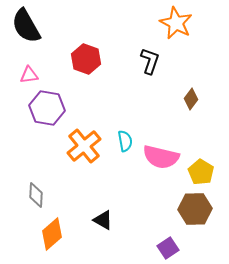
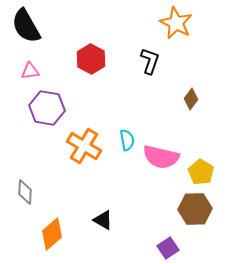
red hexagon: moved 5 px right; rotated 8 degrees clockwise
pink triangle: moved 1 px right, 4 px up
cyan semicircle: moved 2 px right, 1 px up
orange cross: rotated 20 degrees counterclockwise
gray diamond: moved 11 px left, 3 px up
